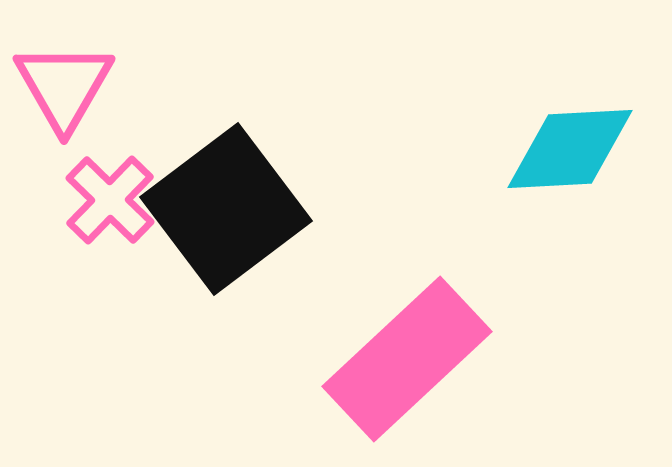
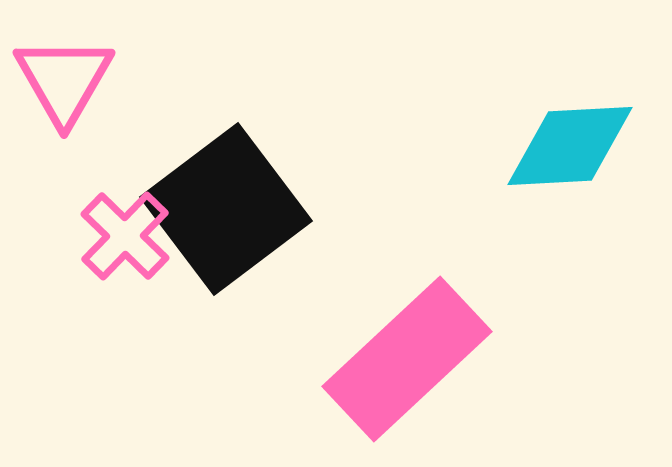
pink triangle: moved 6 px up
cyan diamond: moved 3 px up
pink cross: moved 15 px right, 36 px down
